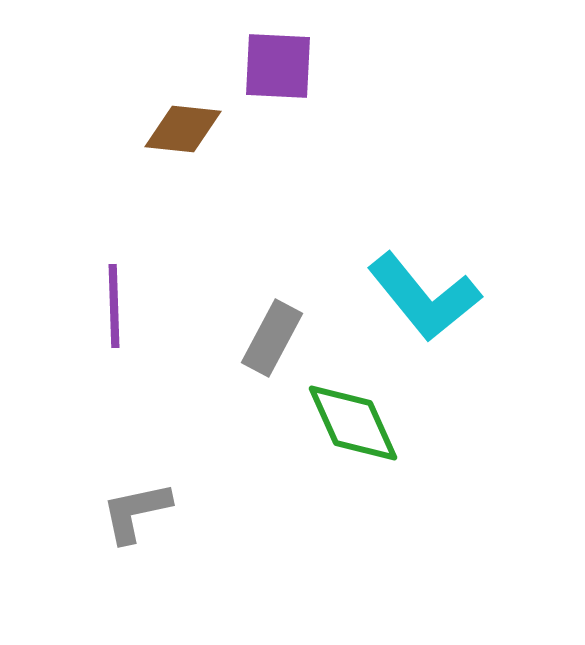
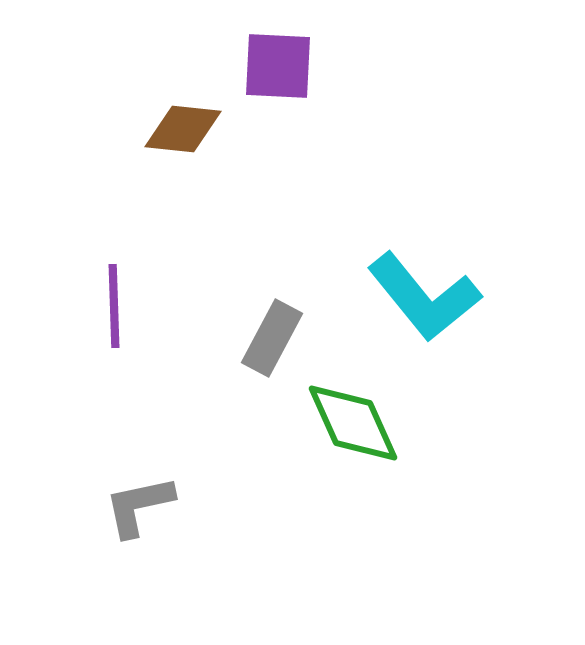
gray L-shape: moved 3 px right, 6 px up
